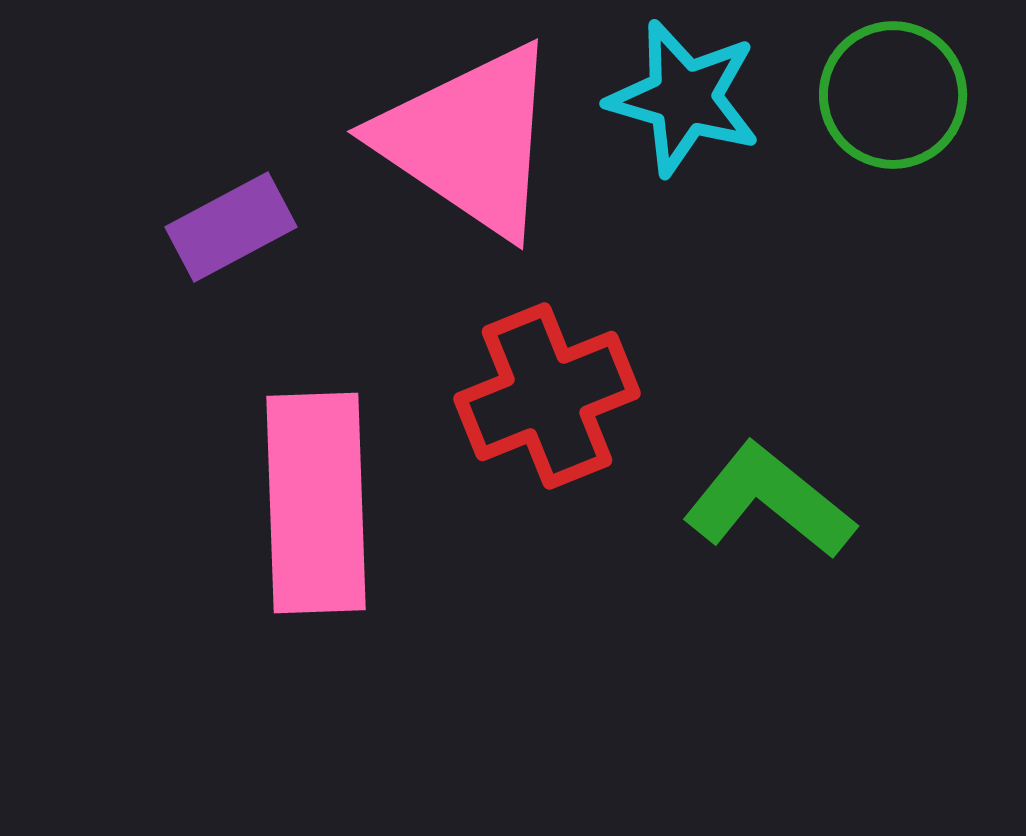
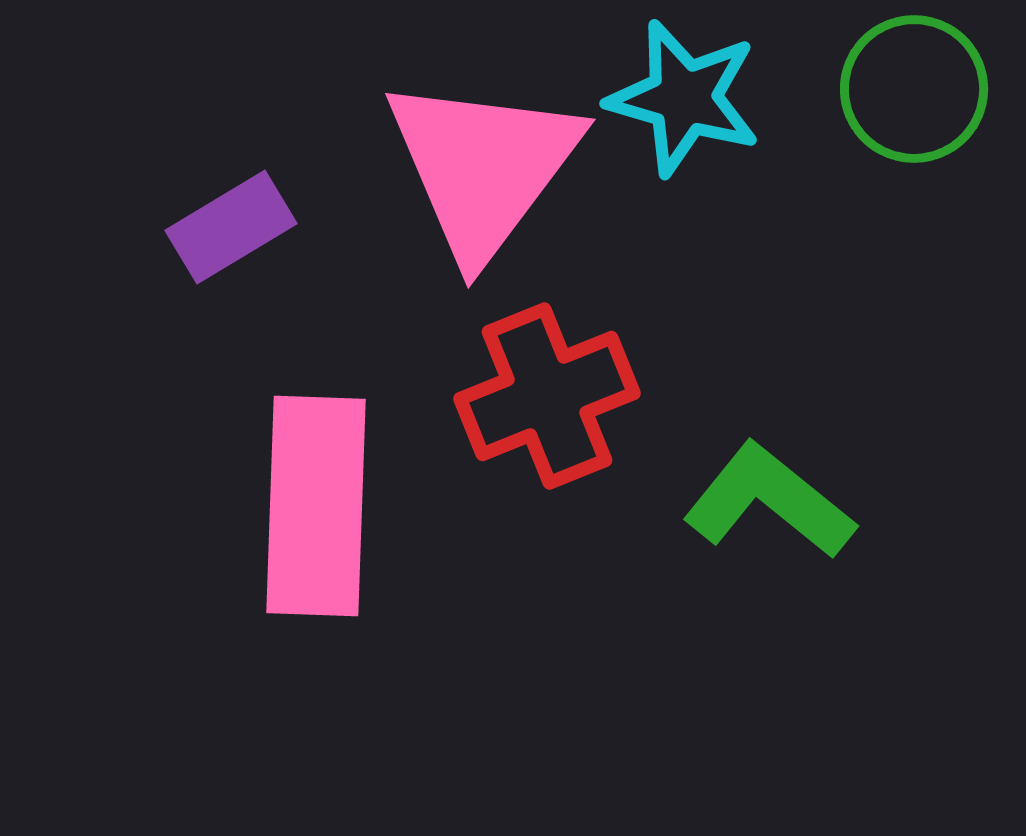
green circle: moved 21 px right, 6 px up
pink triangle: moved 14 px right, 27 px down; rotated 33 degrees clockwise
purple rectangle: rotated 3 degrees counterclockwise
pink rectangle: moved 3 px down; rotated 4 degrees clockwise
